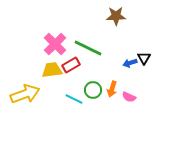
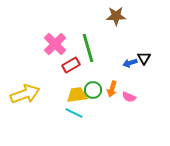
green line: rotated 48 degrees clockwise
yellow trapezoid: moved 25 px right, 25 px down
cyan line: moved 14 px down
